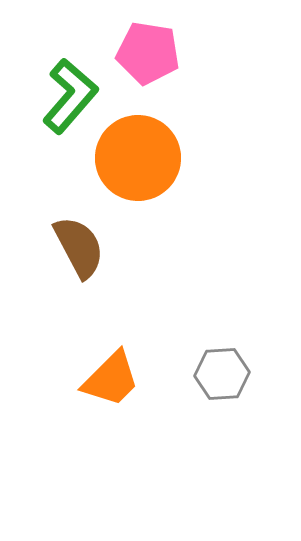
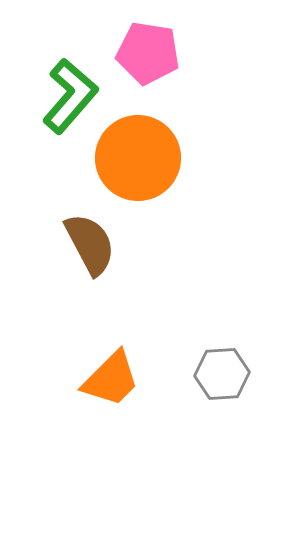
brown semicircle: moved 11 px right, 3 px up
